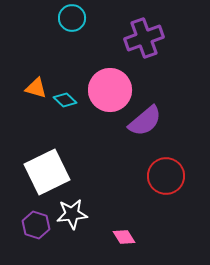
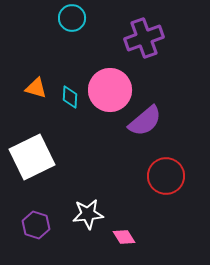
cyan diamond: moved 5 px right, 3 px up; rotated 50 degrees clockwise
white square: moved 15 px left, 15 px up
white star: moved 16 px right
